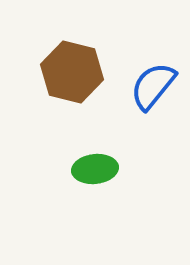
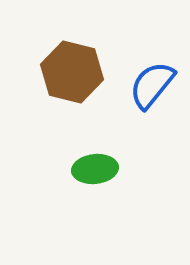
blue semicircle: moved 1 px left, 1 px up
